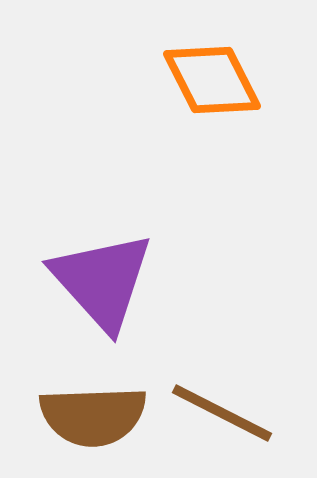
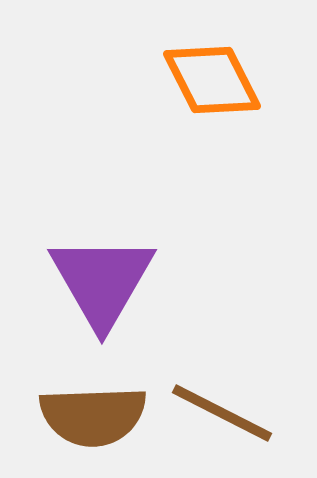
purple triangle: rotated 12 degrees clockwise
